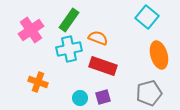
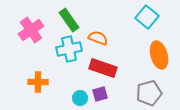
green rectangle: rotated 70 degrees counterclockwise
red rectangle: moved 2 px down
orange cross: rotated 18 degrees counterclockwise
purple square: moved 3 px left, 3 px up
